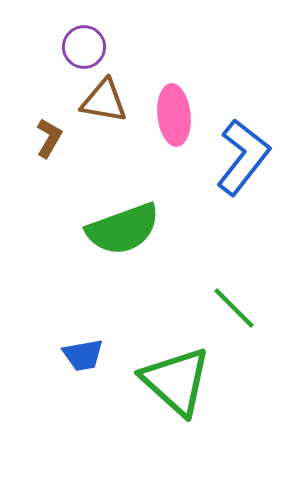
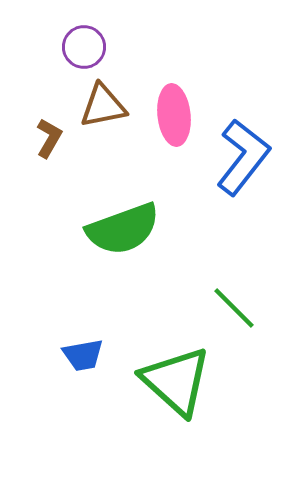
brown triangle: moved 1 px left, 5 px down; rotated 21 degrees counterclockwise
